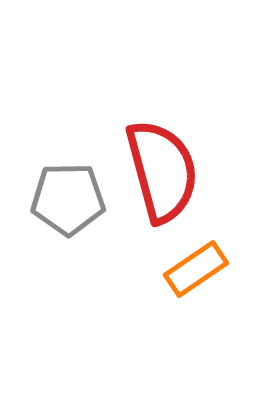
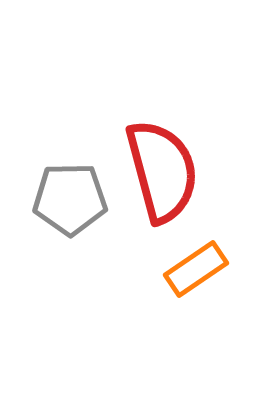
gray pentagon: moved 2 px right
